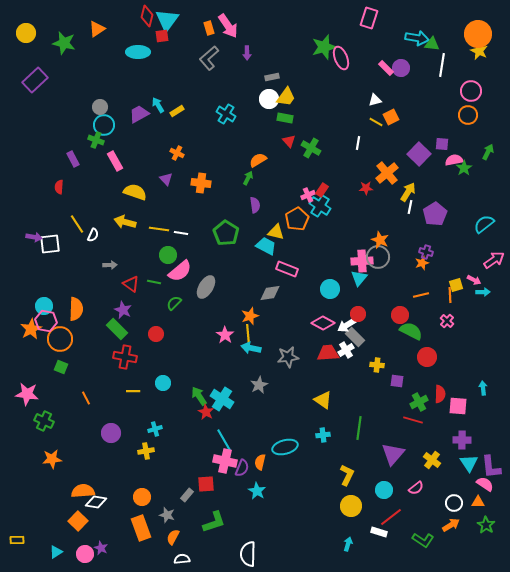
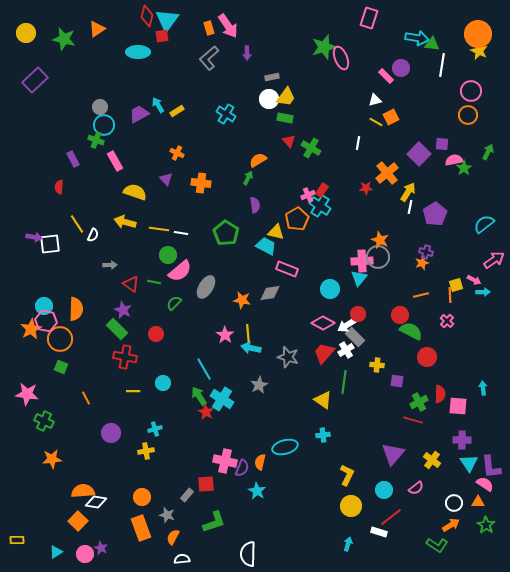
green star at (64, 43): moved 4 px up
pink rectangle at (386, 68): moved 8 px down
orange star at (250, 316): moved 8 px left, 16 px up; rotated 30 degrees clockwise
red trapezoid at (328, 353): moved 4 px left; rotated 45 degrees counterclockwise
gray star at (288, 357): rotated 25 degrees clockwise
green line at (359, 428): moved 15 px left, 46 px up
cyan line at (224, 440): moved 20 px left, 71 px up
green L-shape at (423, 540): moved 14 px right, 5 px down
